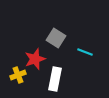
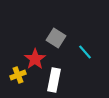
cyan line: rotated 28 degrees clockwise
red star: rotated 15 degrees counterclockwise
white rectangle: moved 1 px left, 1 px down
